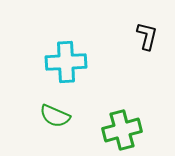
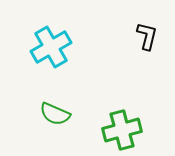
cyan cross: moved 15 px left, 15 px up; rotated 27 degrees counterclockwise
green semicircle: moved 2 px up
